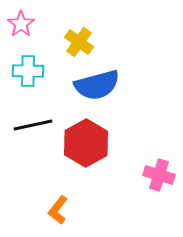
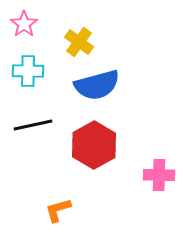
pink star: moved 3 px right
red hexagon: moved 8 px right, 2 px down
pink cross: rotated 16 degrees counterclockwise
orange L-shape: rotated 36 degrees clockwise
